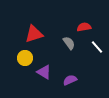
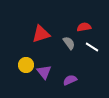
red triangle: moved 7 px right
white line: moved 5 px left; rotated 16 degrees counterclockwise
yellow circle: moved 1 px right, 7 px down
purple triangle: rotated 21 degrees clockwise
